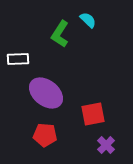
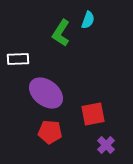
cyan semicircle: rotated 66 degrees clockwise
green L-shape: moved 1 px right, 1 px up
red pentagon: moved 5 px right, 3 px up
